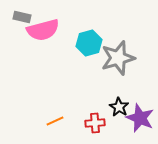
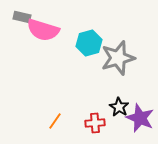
pink semicircle: rotated 32 degrees clockwise
orange line: rotated 30 degrees counterclockwise
